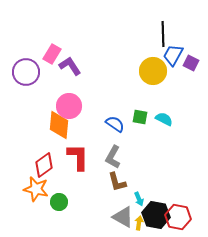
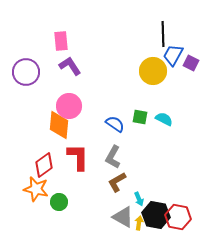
pink rectangle: moved 9 px right, 13 px up; rotated 36 degrees counterclockwise
brown L-shape: rotated 75 degrees clockwise
